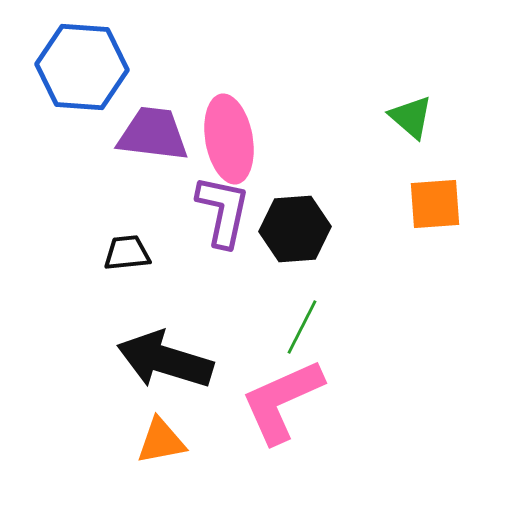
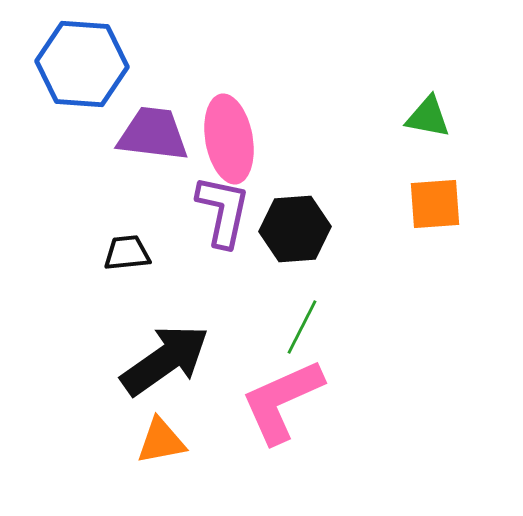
blue hexagon: moved 3 px up
green triangle: moved 17 px right; rotated 30 degrees counterclockwise
black arrow: rotated 128 degrees clockwise
